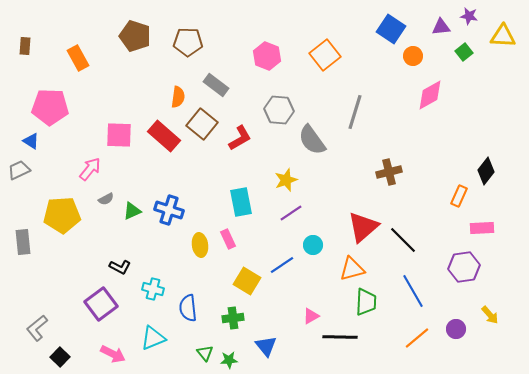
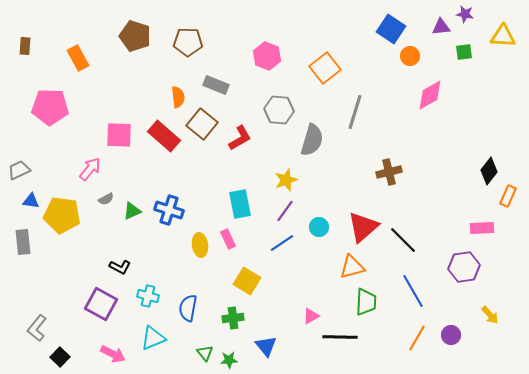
purple star at (469, 16): moved 4 px left, 2 px up
green square at (464, 52): rotated 30 degrees clockwise
orange square at (325, 55): moved 13 px down
orange circle at (413, 56): moved 3 px left
gray rectangle at (216, 85): rotated 15 degrees counterclockwise
orange semicircle at (178, 97): rotated 15 degrees counterclockwise
gray semicircle at (312, 140): rotated 128 degrees counterclockwise
blue triangle at (31, 141): moved 60 px down; rotated 24 degrees counterclockwise
black diamond at (486, 171): moved 3 px right
orange rectangle at (459, 196): moved 49 px right
cyan rectangle at (241, 202): moved 1 px left, 2 px down
purple line at (291, 213): moved 6 px left, 2 px up; rotated 20 degrees counterclockwise
yellow pentagon at (62, 215): rotated 12 degrees clockwise
cyan circle at (313, 245): moved 6 px right, 18 px up
blue line at (282, 265): moved 22 px up
orange triangle at (352, 269): moved 2 px up
cyan cross at (153, 289): moved 5 px left, 7 px down
purple square at (101, 304): rotated 24 degrees counterclockwise
blue semicircle at (188, 308): rotated 16 degrees clockwise
gray L-shape at (37, 328): rotated 12 degrees counterclockwise
purple circle at (456, 329): moved 5 px left, 6 px down
orange line at (417, 338): rotated 20 degrees counterclockwise
